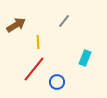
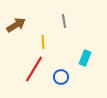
gray line: rotated 48 degrees counterclockwise
yellow line: moved 5 px right
red line: rotated 8 degrees counterclockwise
blue circle: moved 4 px right, 5 px up
